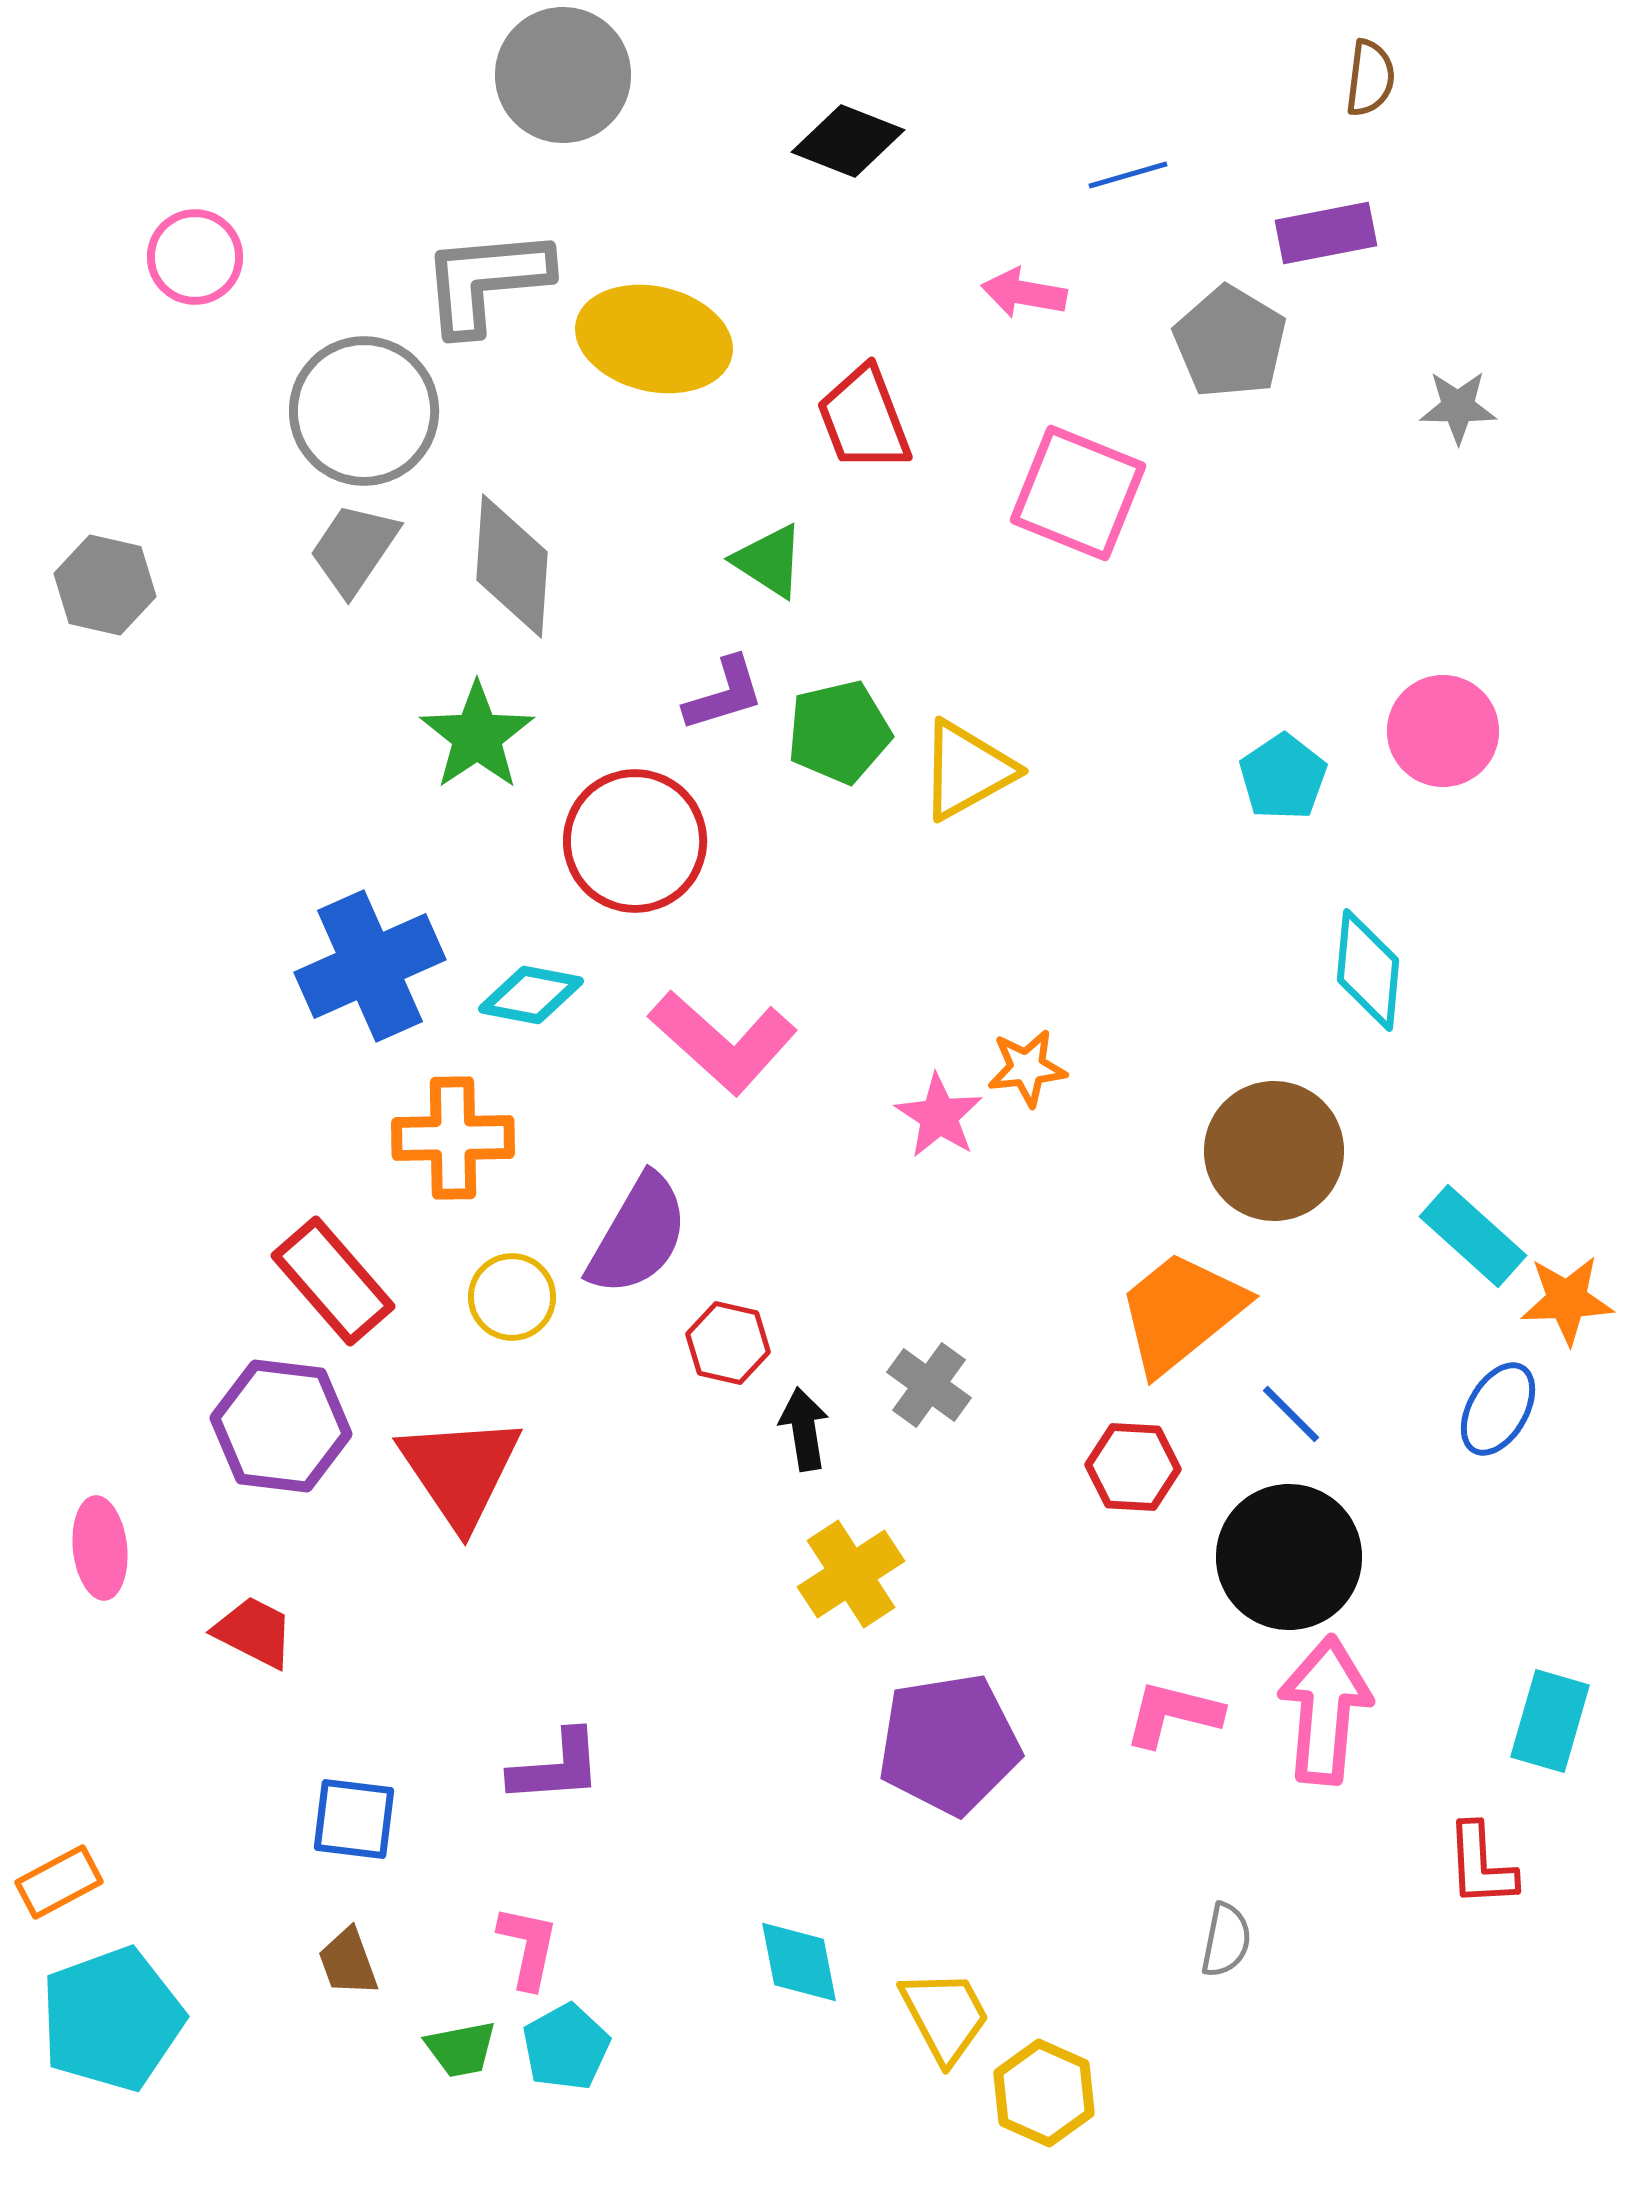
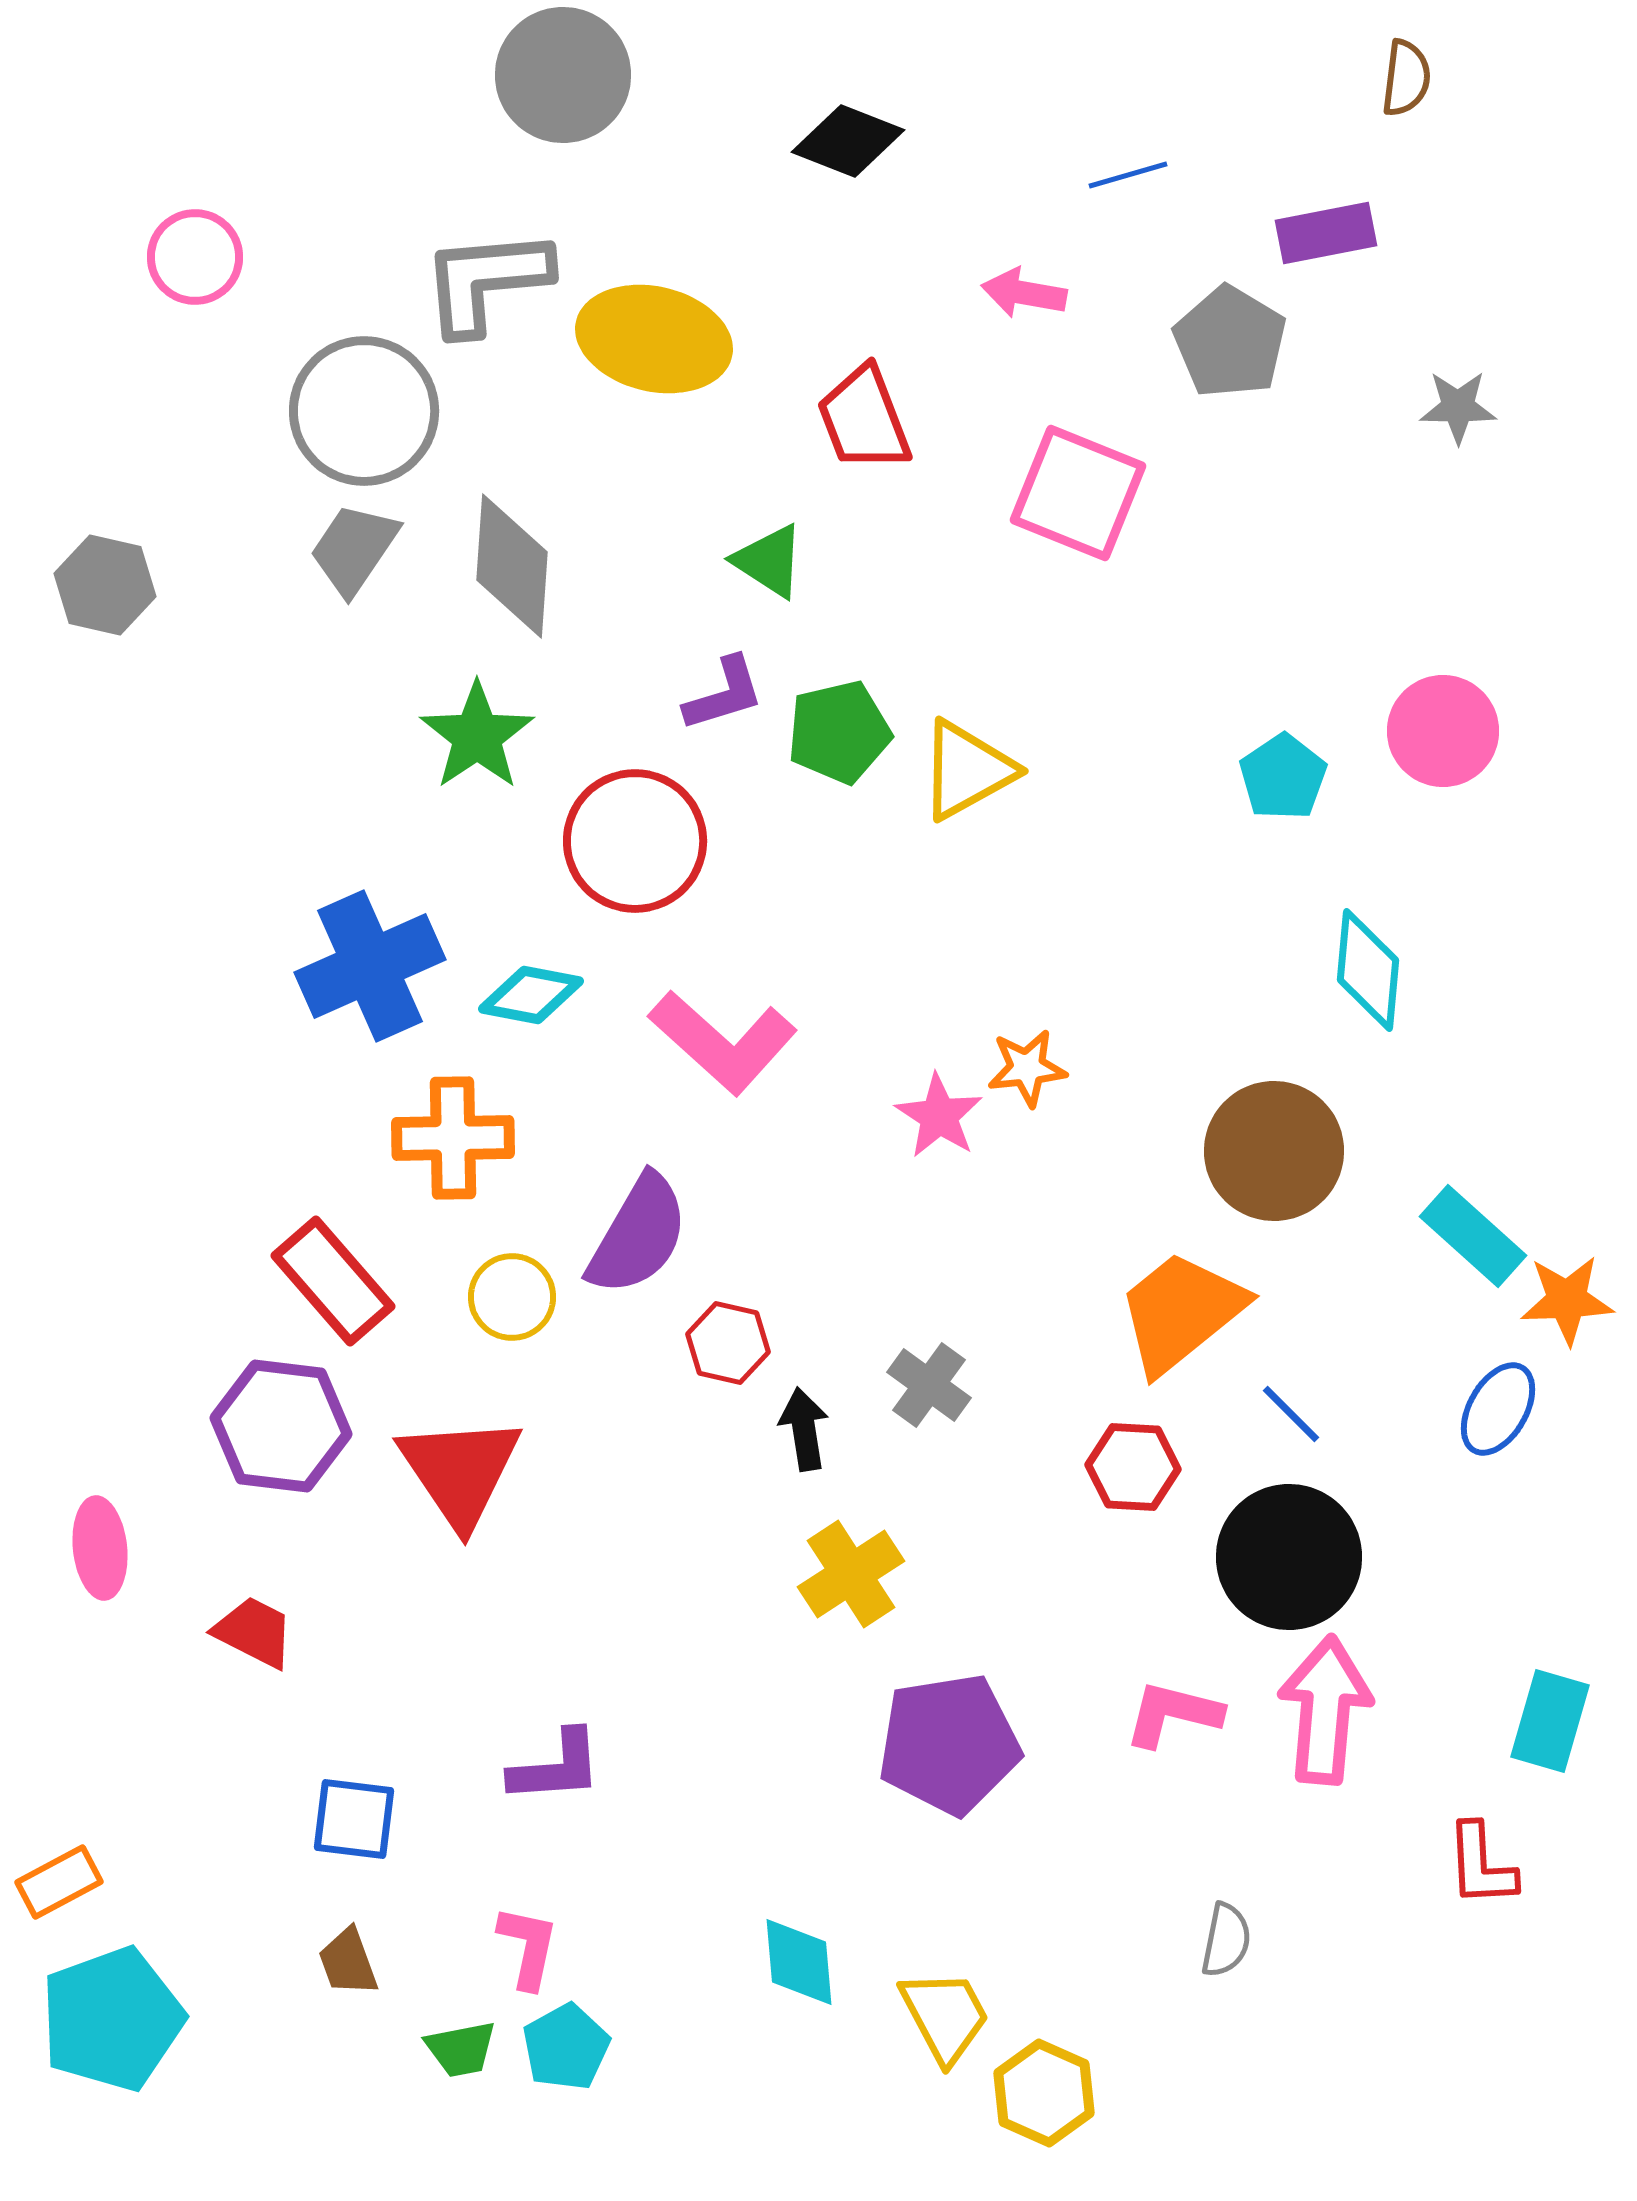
brown semicircle at (1370, 78): moved 36 px right
cyan diamond at (799, 1962): rotated 6 degrees clockwise
